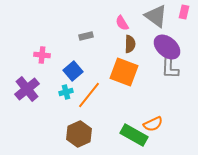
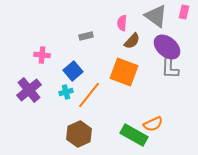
pink semicircle: rotated 35 degrees clockwise
brown semicircle: moved 2 px right, 3 px up; rotated 42 degrees clockwise
purple cross: moved 2 px right, 1 px down
